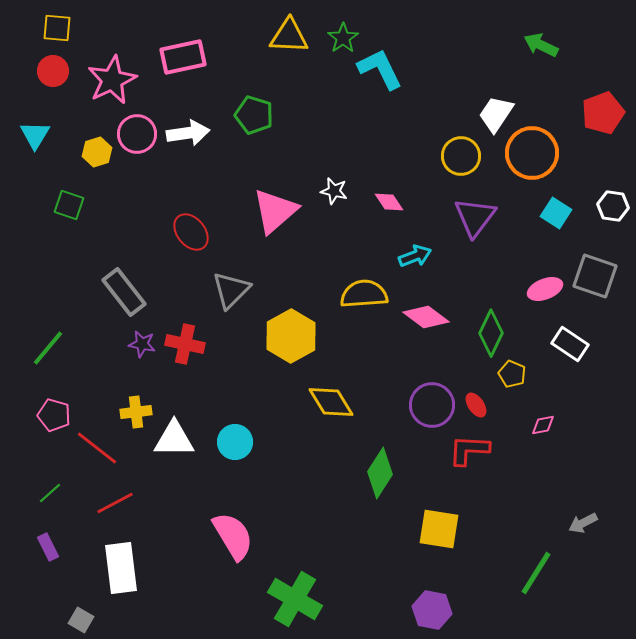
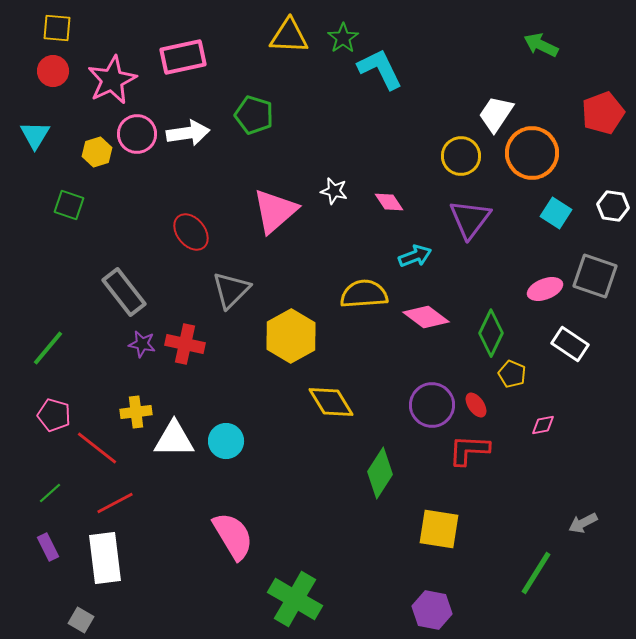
purple triangle at (475, 217): moved 5 px left, 2 px down
cyan circle at (235, 442): moved 9 px left, 1 px up
white rectangle at (121, 568): moved 16 px left, 10 px up
